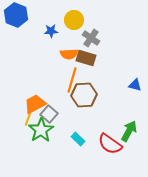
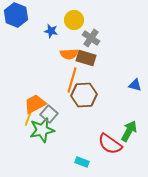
blue star: rotated 16 degrees clockwise
green star: moved 1 px right; rotated 20 degrees clockwise
cyan rectangle: moved 4 px right, 23 px down; rotated 24 degrees counterclockwise
